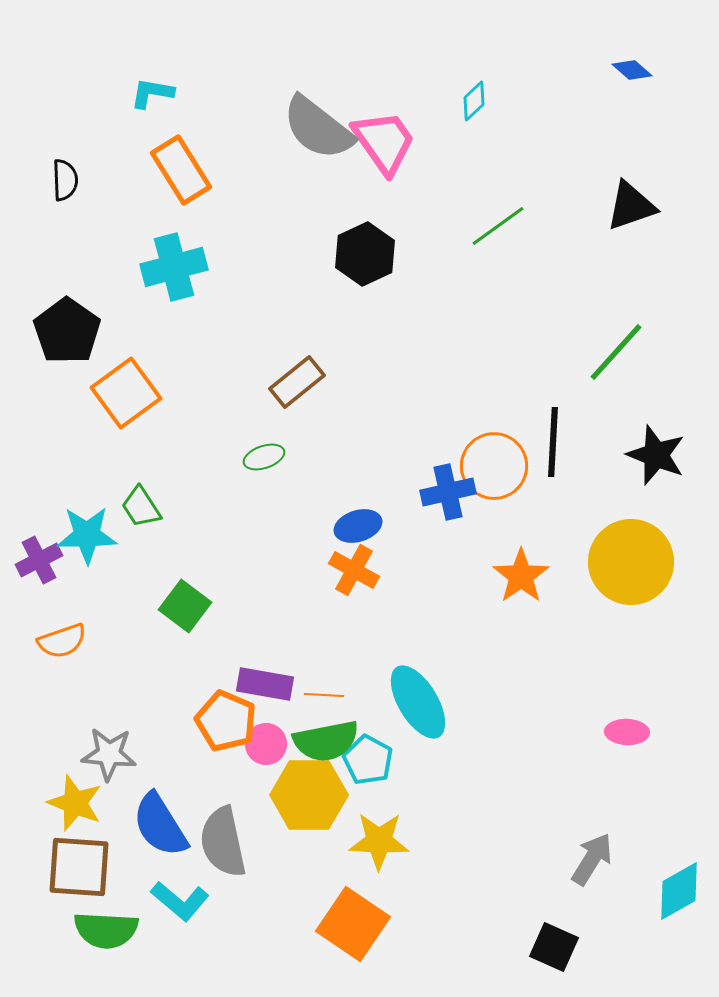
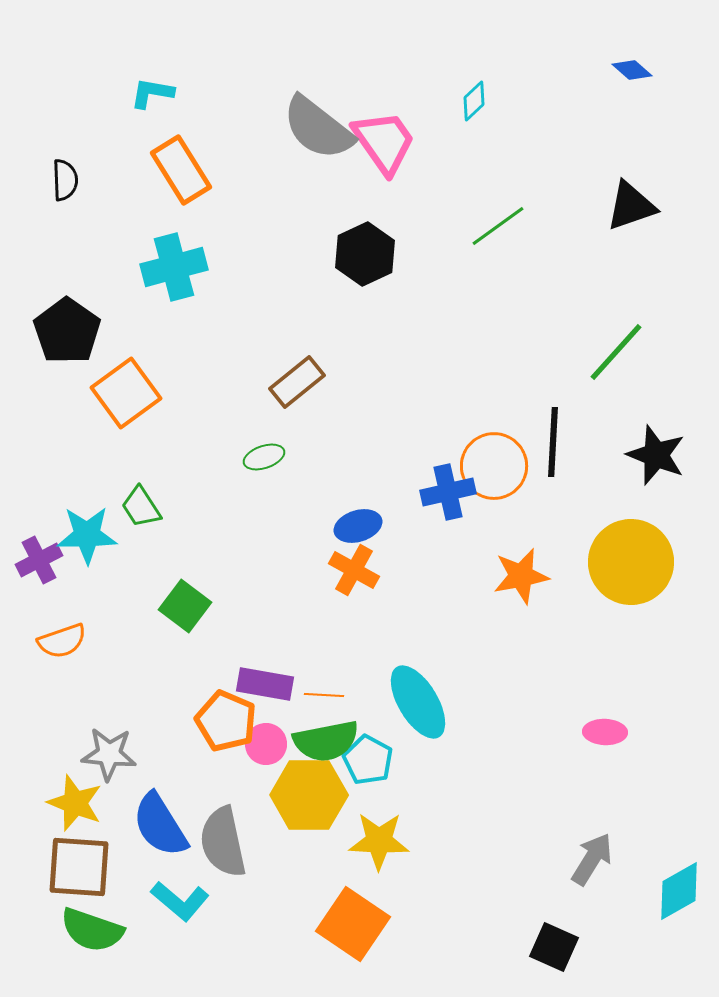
orange star at (521, 576): rotated 24 degrees clockwise
pink ellipse at (627, 732): moved 22 px left
green semicircle at (106, 930): moved 14 px left; rotated 16 degrees clockwise
